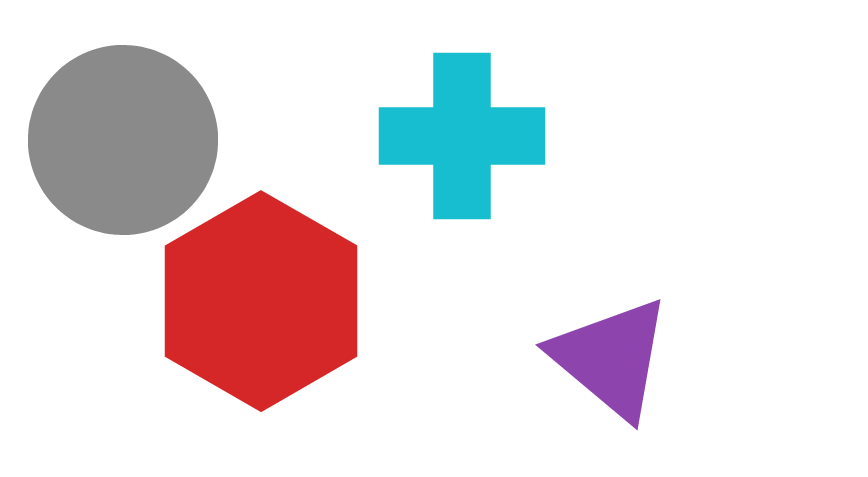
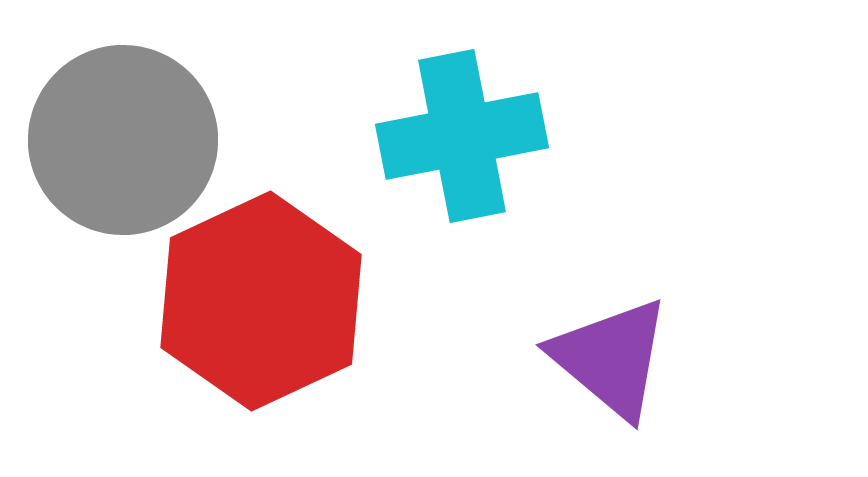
cyan cross: rotated 11 degrees counterclockwise
red hexagon: rotated 5 degrees clockwise
